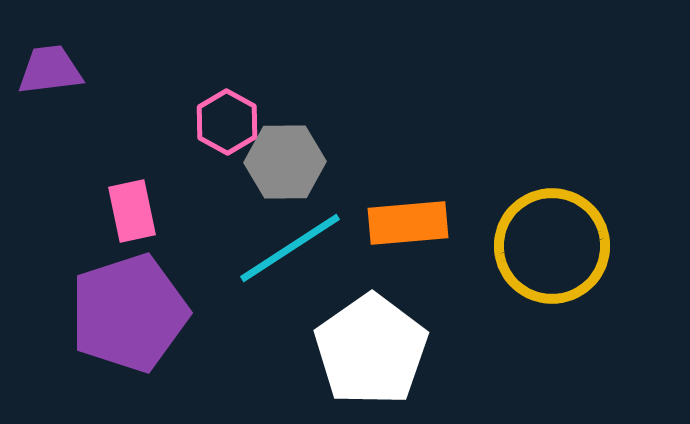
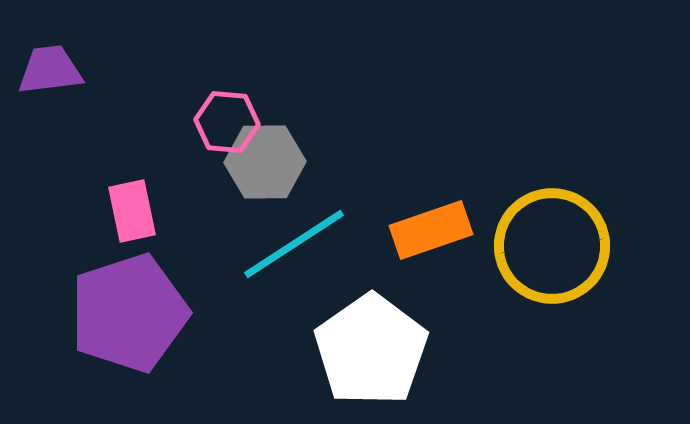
pink hexagon: rotated 24 degrees counterclockwise
gray hexagon: moved 20 px left
orange rectangle: moved 23 px right, 7 px down; rotated 14 degrees counterclockwise
cyan line: moved 4 px right, 4 px up
